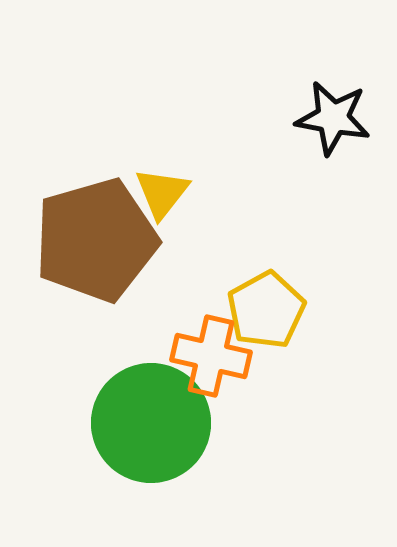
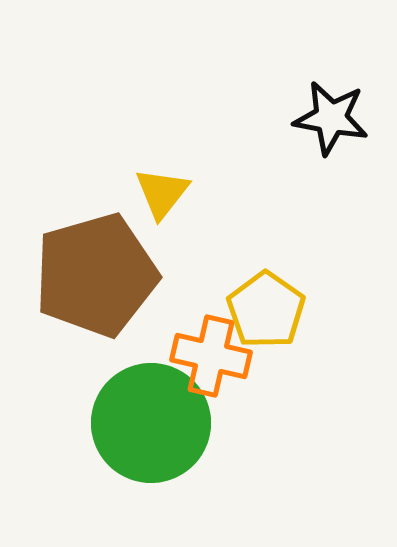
black star: moved 2 px left
brown pentagon: moved 35 px down
yellow pentagon: rotated 8 degrees counterclockwise
